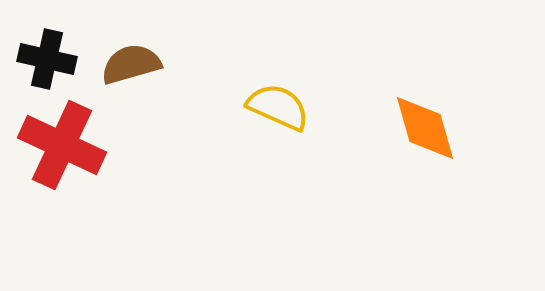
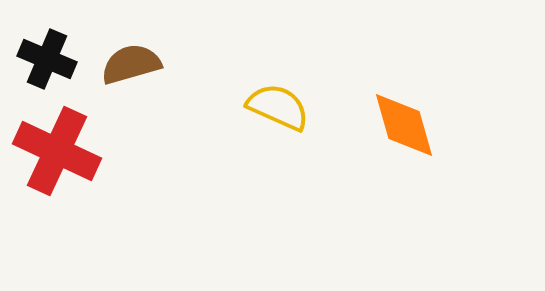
black cross: rotated 10 degrees clockwise
orange diamond: moved 21 px left, 3 px up
red cross: moved 5 px left, 6 px down
